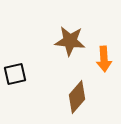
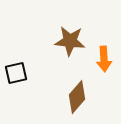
black square: moved 1 px right, 1 px up
